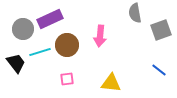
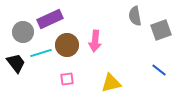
gray semicircle: moved 3 px down
gray circle: moved 3 px down
pink arrow: moved 5 px left, 5 px down
cyan line: moved 1 px right, 1 px down
yellow triangle: rotated 20 degrees counterclockwise
